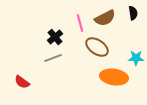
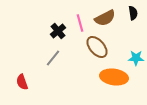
black cross: moved 3 px right, 6 px up
brown ellipse: rotated 15 degrees clockwise
gray line: rotated 30 degrees counterclockwise
red semicircle: rotated 35 degrees clockwise
